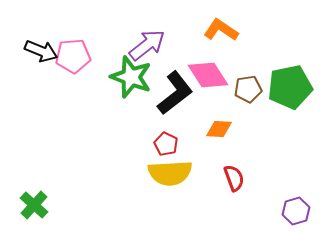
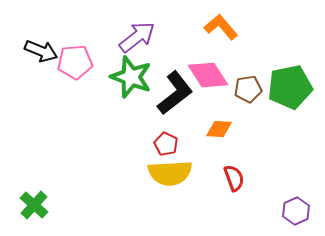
orange L-shape: moved 3 px up; rotated 16 degrees clockwise
purple arrow: moved 10 px left, 8 px up
pink pentagon: moved 2 px right, 6 px down
purple hexagon: rotated 8 degrees counterclockwise
